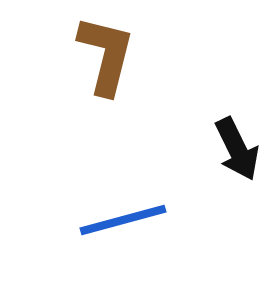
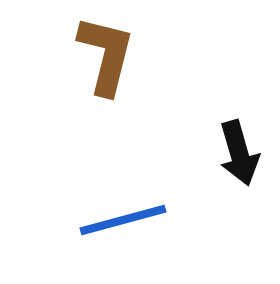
black arrow: moved 2 px right, 4 px down; rotated 10 degrees clockwise
